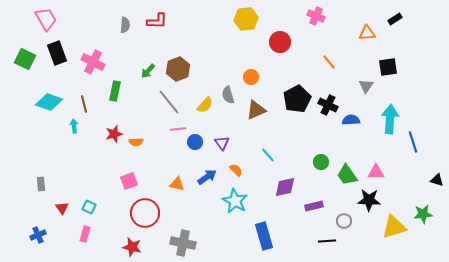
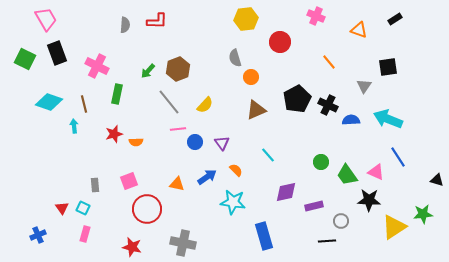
orange triangle at (367, 33): moved 8 px left, 3 px up; rotated 24 degrees clockwise
pink cross at (93, 62): moved 4 px right, 4 px down
gray triangle at (366, 86): moved 2 px left
green rectangle at (115, 91): moved 2 px right, 3 px down
gray semicircle at (228, 95): moved 7 px right, 37 px up
cyan arrow at (390, 119): moved 2 px left; rotated 72 degrees counterclockwise
blue line at (413, 142): moved 15 px left, 15 px down; rotated 15 degrees counterclockwise
pink triangle at (376, 172): rotated 24 degrees clockwise
gray rectangle at (41, 184): moved 54 px right, 1 px down
purple diamond at (285, 187): moved 1 px right, 5 px down
cyan star at (235, 201): moved 2 px left, 1 px down; rotated 20 degrees counterclockwise
cyan square at (89, 207): moved 6 px left, 1 px down
red circle at (145, 213): moved 2 px right, 4 px up
gray circle at (344, 221): moved 3 px left
yellow triangle at (394, 227): rotated 16 degrees counterclockwise
